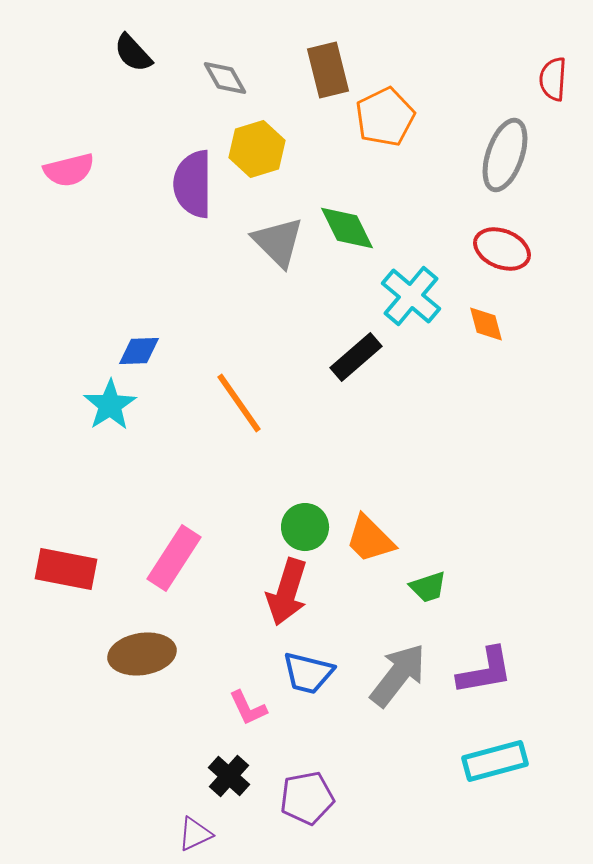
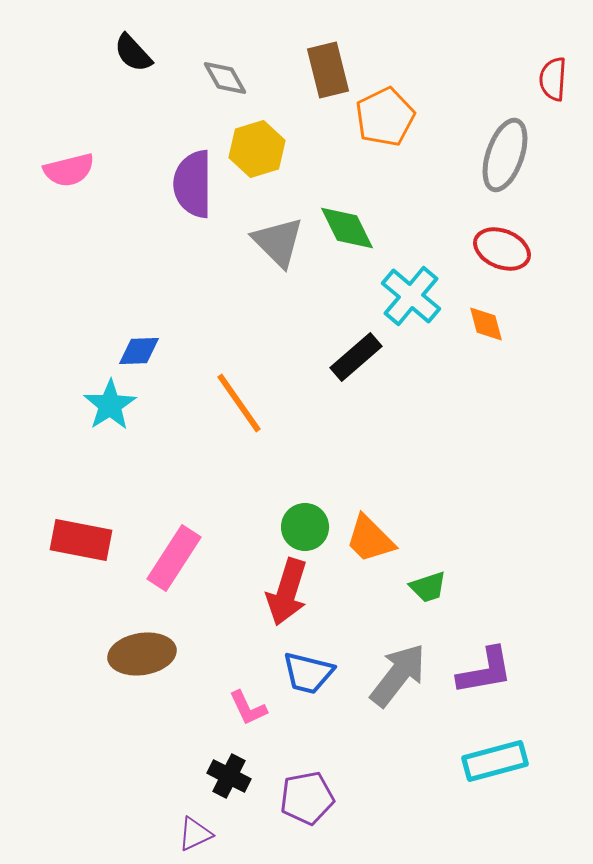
red rectangle: moved 15 px right, 29 px up
black cross: rotated 15 degrees counterclockwise
